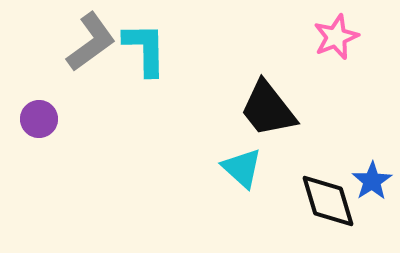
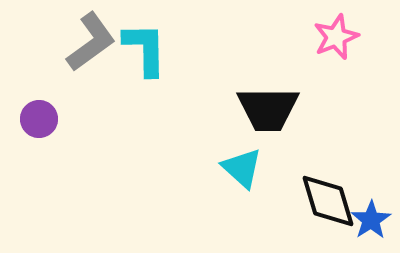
black trapezoid: rotated 52 degrees counterclockwise
blue star: moved 1 px left, 39 px down
